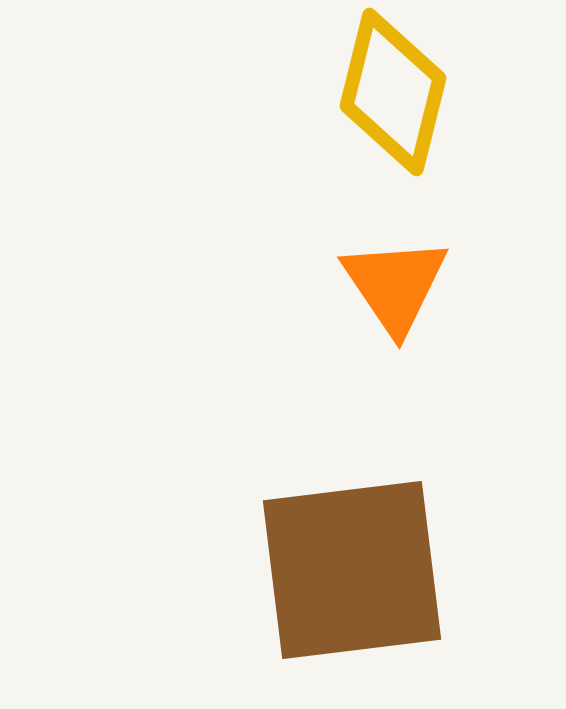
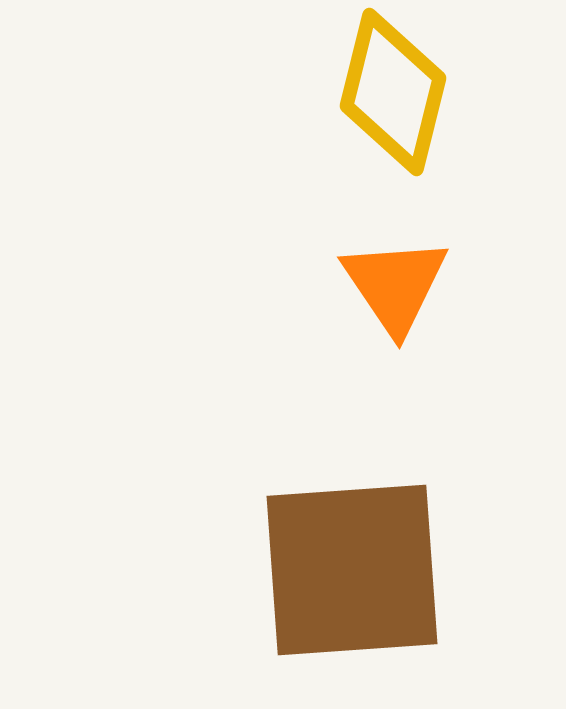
brown square: rotated 3 degrees clockwise
